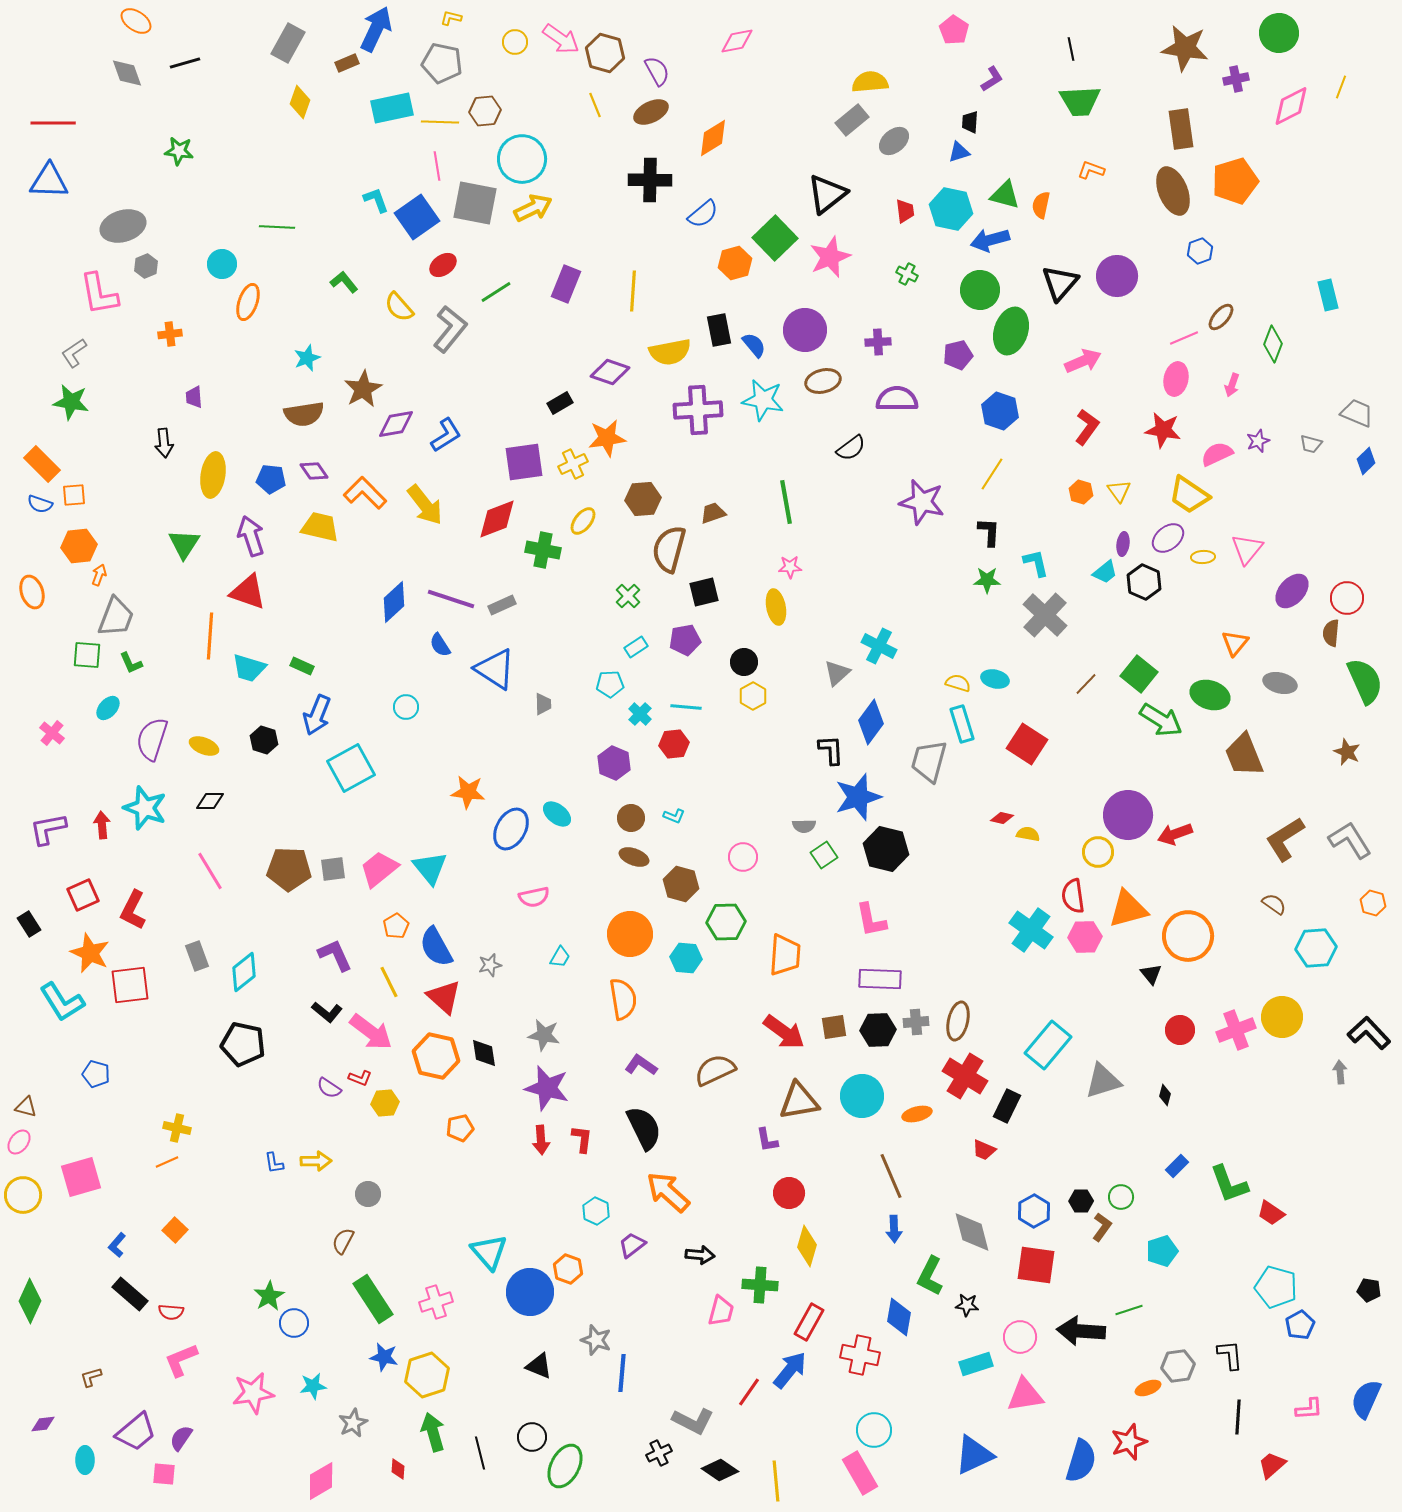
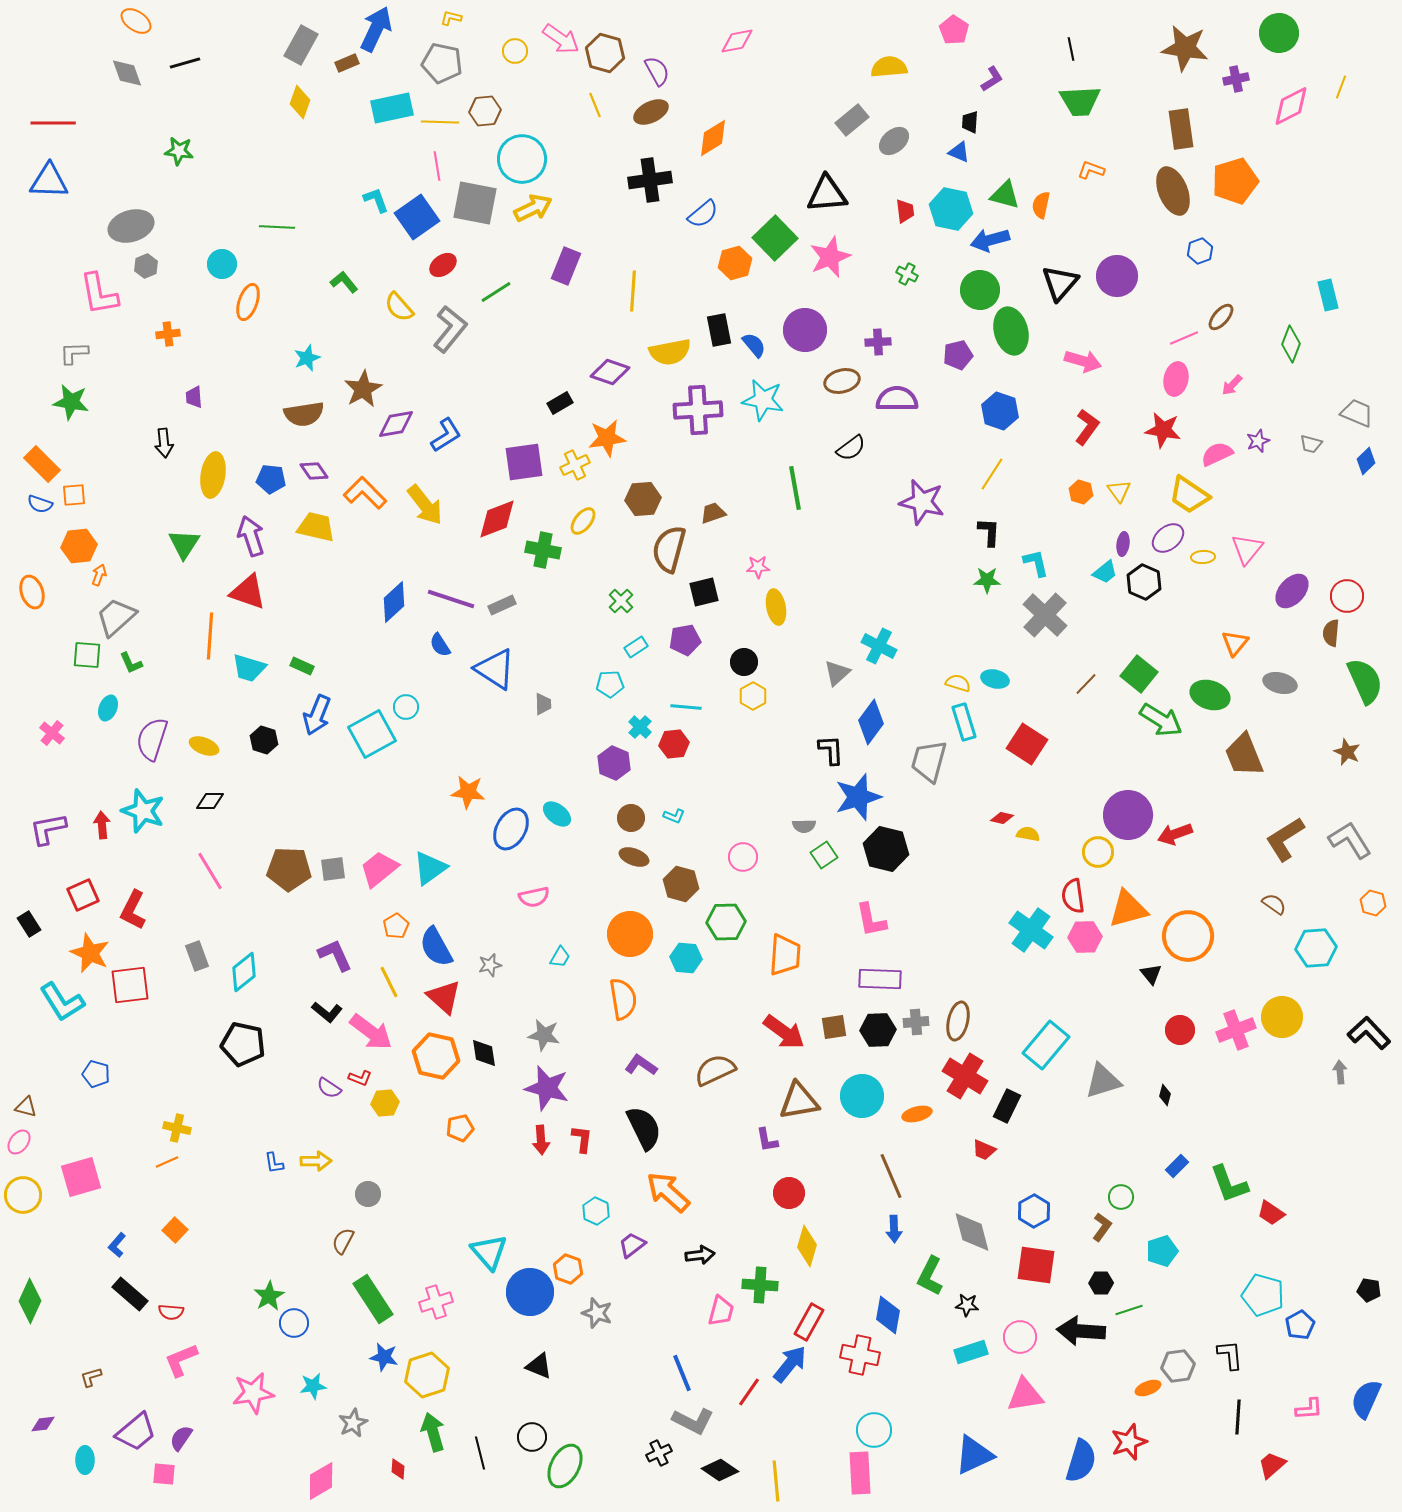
yellow circle at (515, 42): moved 9 px down
gray rectangle at (288, 43): moved 13 px right, 2 px down
yellow semicircle at (870, 82): moved 19 px right, 15 px up
blue triangle at (959, 152): rotated 40 degrees clockwise
black cross at (650, 180): rotated 9 degrees counterclockwise
black triangle at (827, 194): rotated 33 degrees clockwise
gray ellipse at (123, 226): moved 8 px right
purple rectangle at (566, 284): moved 18 px up
green ellipse at (1011, 331): rotated 33 degrees counterclockwise
orange cross at (170, 334): moved 2 px left
green diamond at (1273, 344): moved 18 px right
gray L-shape at (74, 353): rotated 32 degrees clockwise
pink arrow at (1083, 361): rotated 39 degrees clockwise
brown ellipse at (823, 381): moved 19 px right
pink arrow at (1232, 385): rotated 25 degrees clockwise
yellow cross at (573, 464): moved 2 px right, 1 px down
green line at (786, 502): moved 9 px right, 14 px up
yellow trapezoid at (320, 527): moved 4 px left
pink star at (790, 567): moved 32 px left
green cross at (628, 596): moved 7 px left, 5 px down
red circle at (1347, 598): moved 2 px up
gray trapezoid at (116, 617): rotated 153 degrees counterclockwise
cyan ellipse at (108, 708): rotated 20 degrees counterclockwise
cyan cross at (640, 714): moved 13 px down
cyan rectangle at (962, 724): moved 2 px right, 2 px up
cyan square at (351, 768): moved 21 px right, 34 px up
cyan star at (145, 808): moved 2 px left, 3 px down
cyan triangle at (430, 868): rotated 33 degrees clockwise
cyan rectangle at (1048, 1045): moved 2 px left
black hexagon at (1081, 1201): moved 20 px right, 82 px down
black arrow at (700, 1255): rotated 12 degrees counterclockwise
cyan pentagon at (1276, 1287): moved 13 px left, 8 px down
blue diamond at (899, 1317): moved 11 px left, 2 px up
gray star at (596, 1340): moved 1 px right, 27 px up
cyan rectangle at (976, 1364): moved 5 px left, 12 px up
blue arrow at (790, 1370): moved 6 px up
blue line at (622, 1373): moved 60 px right; rotated 27 degrees counterclockwise
pink rectangle at (860, 1473): rotated 27 degrees clockwise
